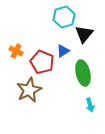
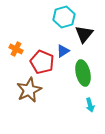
orange cross: moved 2 px up
